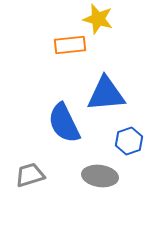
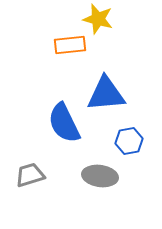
blue hexagon: rotated 8 degrees clockwise
